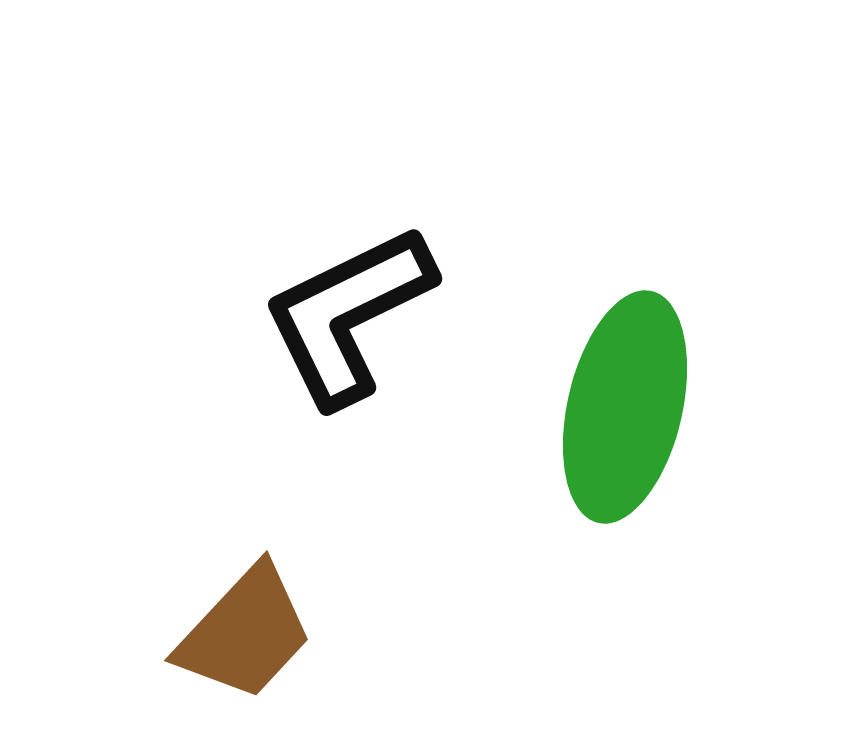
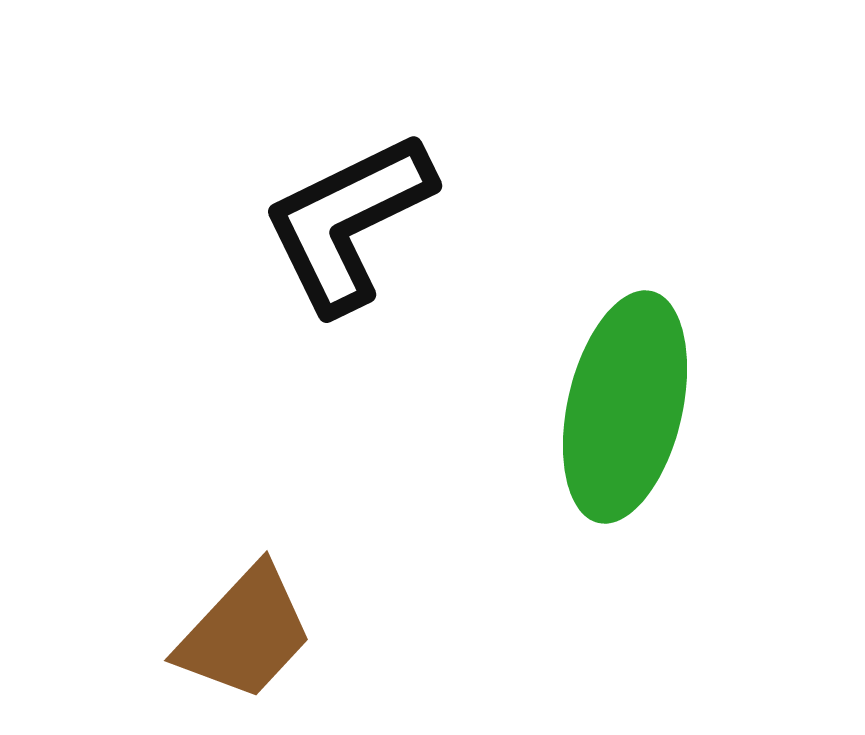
black L-shape: moved 93 px up
